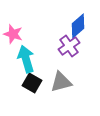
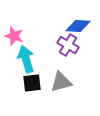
blue diamond: rotated 45 degrees clockwise
pink star: moved 1 px right, 2 px down
purple cross: moved 1 px left, 1 px up; rotated 25 degrees counterclockwise
black square: rotated 36 degrees counterclockwise
